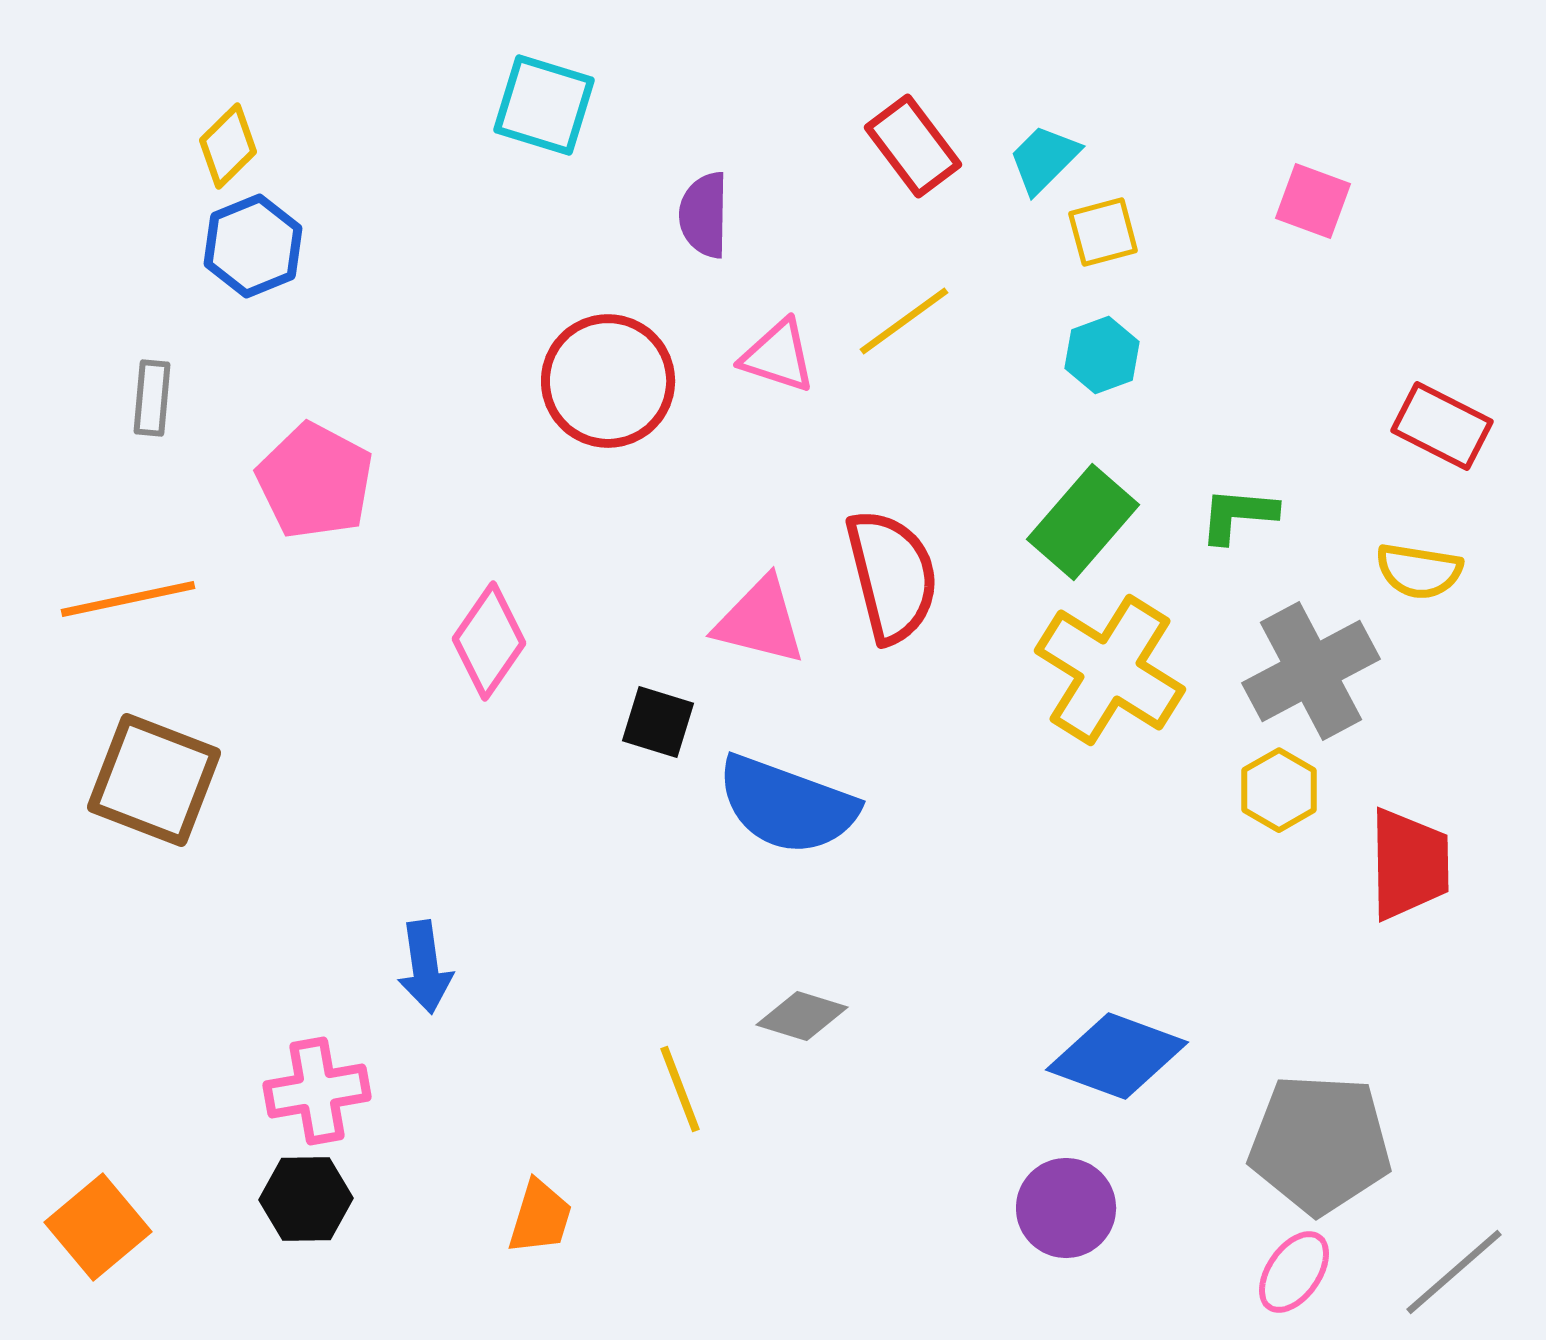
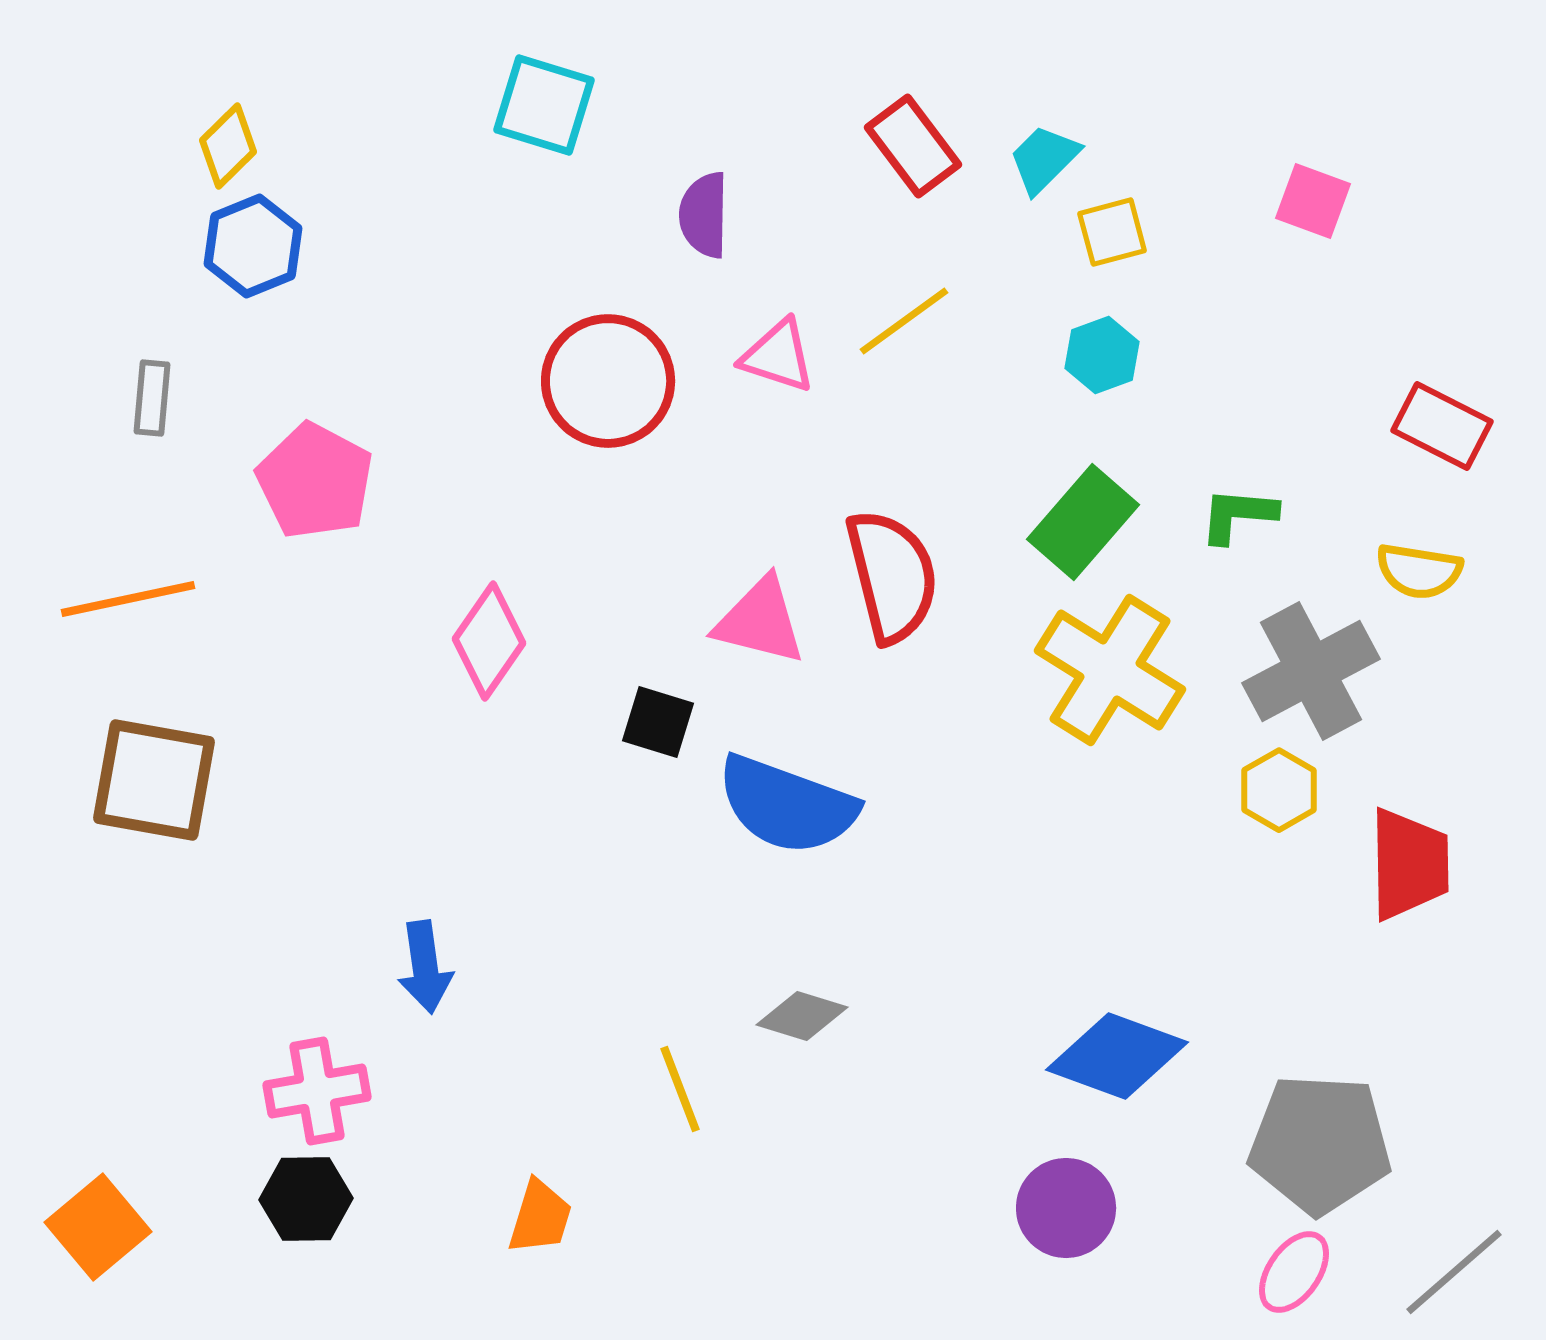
yellow square at (1103, 232): moved 9 px right
brown square at (154, 780): rotated 11 degrees counterclockwise
